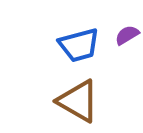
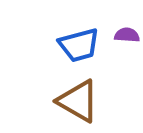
purple semicircle: rotated 35 degrees clockwise
